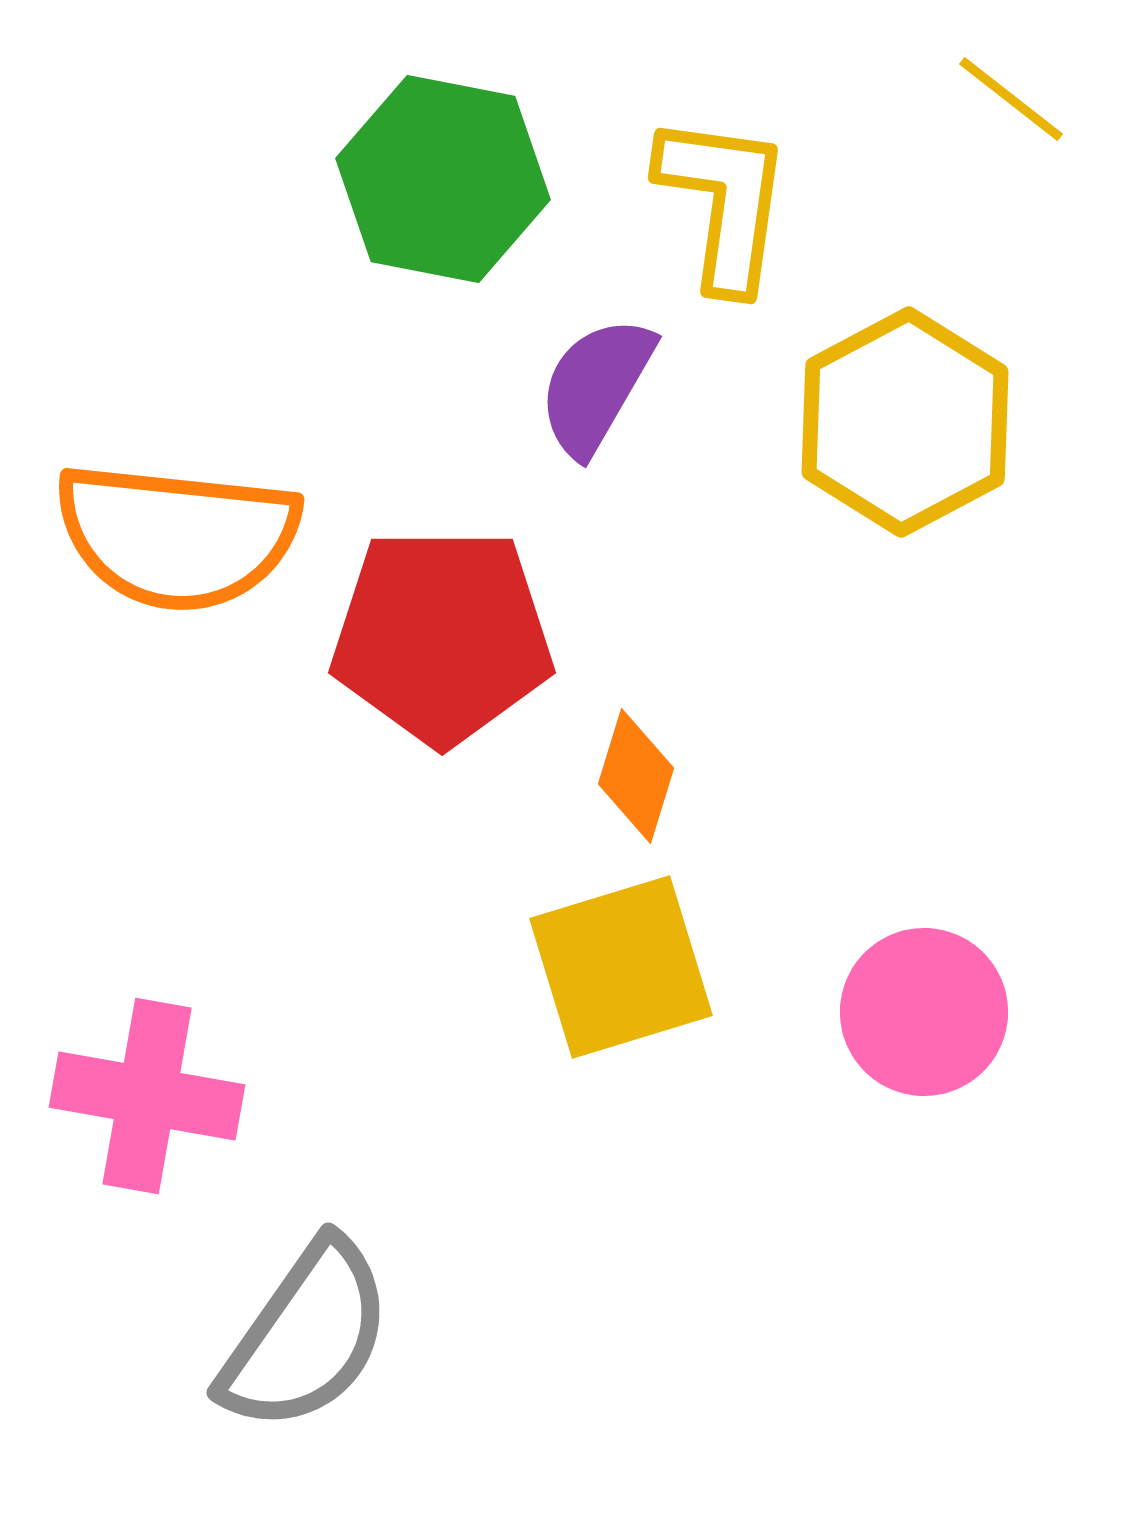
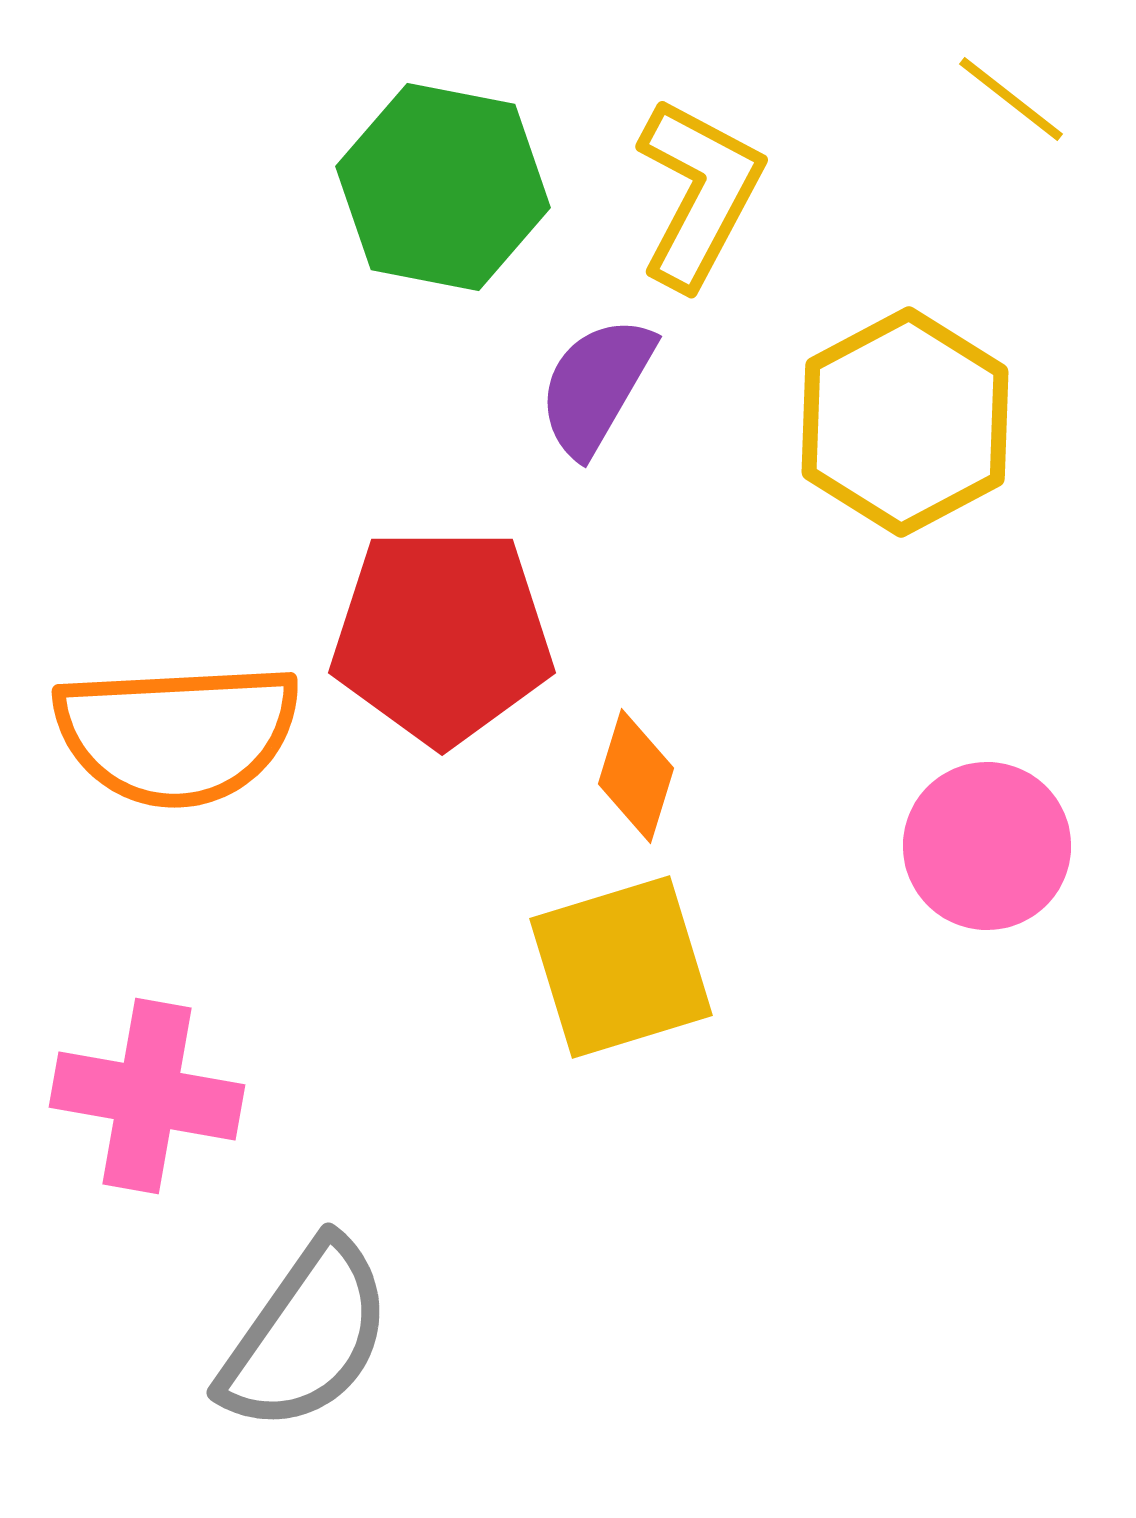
green hexagon: moved 8 px down
yellow L-shape: moved 25 px left, 9 px up; rotated 20 degrees clockwise
orange semicircle: moved 198 px down; rotated 9 degrees counterclockwise
pink circle: moved 63 px right, 166 px up
